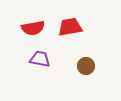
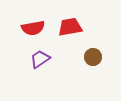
purple trapezoid: rotated 45 degrees counterclockwise
brown circle: moved 7 px right, 9 px up
